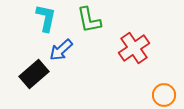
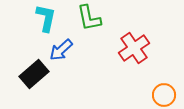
green L-shape: moved 2 px up
